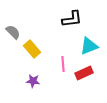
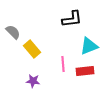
red rectangle: moved 1 px right, 2 px up; rotated 18 degrees clockwise
